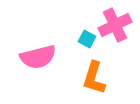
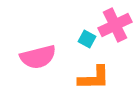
orange L-shape: rotated 108 degrees counterclockwise
